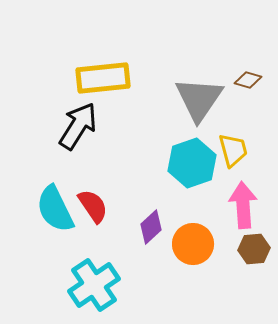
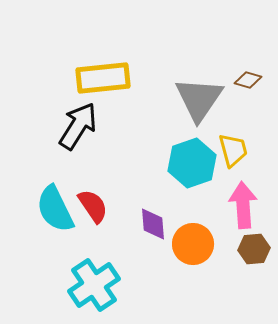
purple diamond: moved 2 px right, 3 px up; rotated 52 degrees counterclockwise
